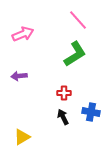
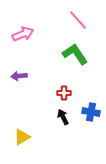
green L-shape: rotated 92 degrees counterclockwise
